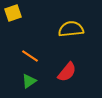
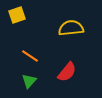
yellow square: moved 4 px right, 2 px down
yellow semicircle: moved 1 px up
green triangle: rotated 14 degrees counterclockwise
